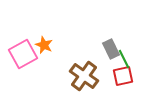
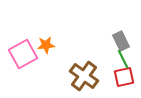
orange star: moved 2 px right; rotated 30 degrees counterclockwise
gray rectangle: moved 10 px right, 8 px up
green line: moved 1 px left
red square: moved 1 px right, 1 px down
